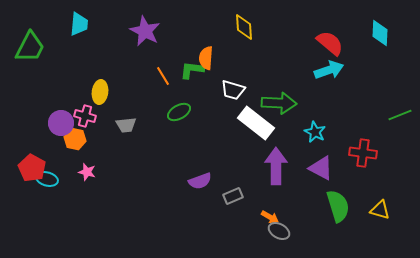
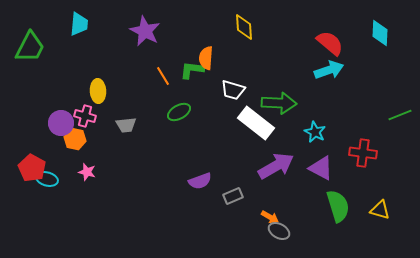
yellow ellipse: moved 2 px left, 1 px up; rotated 10 degrees counterclockwise
purple arrow: rotated 60 degrees clockwise
